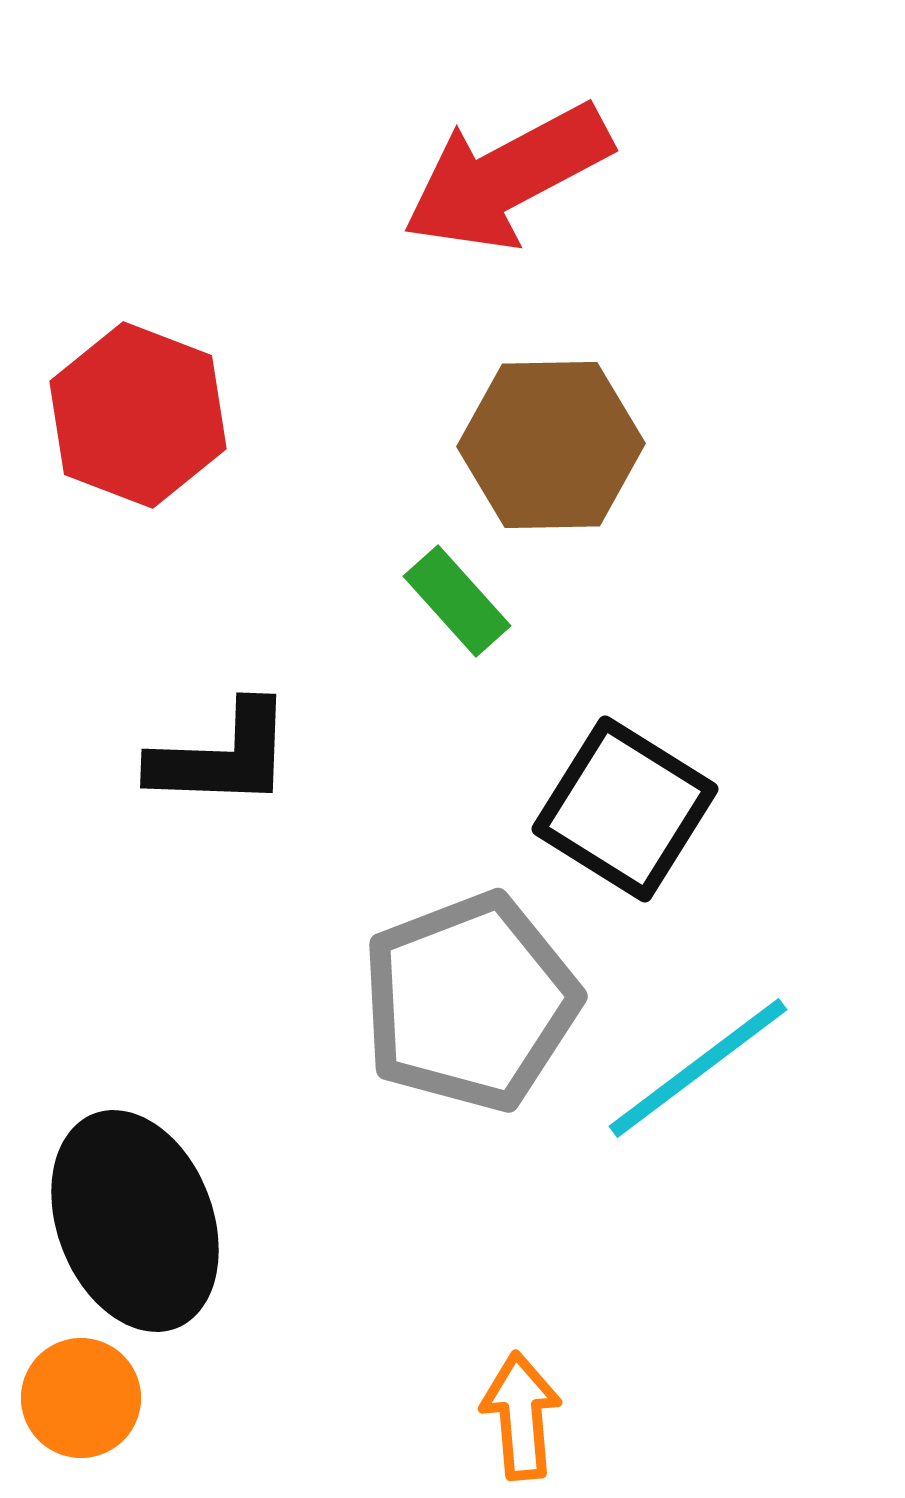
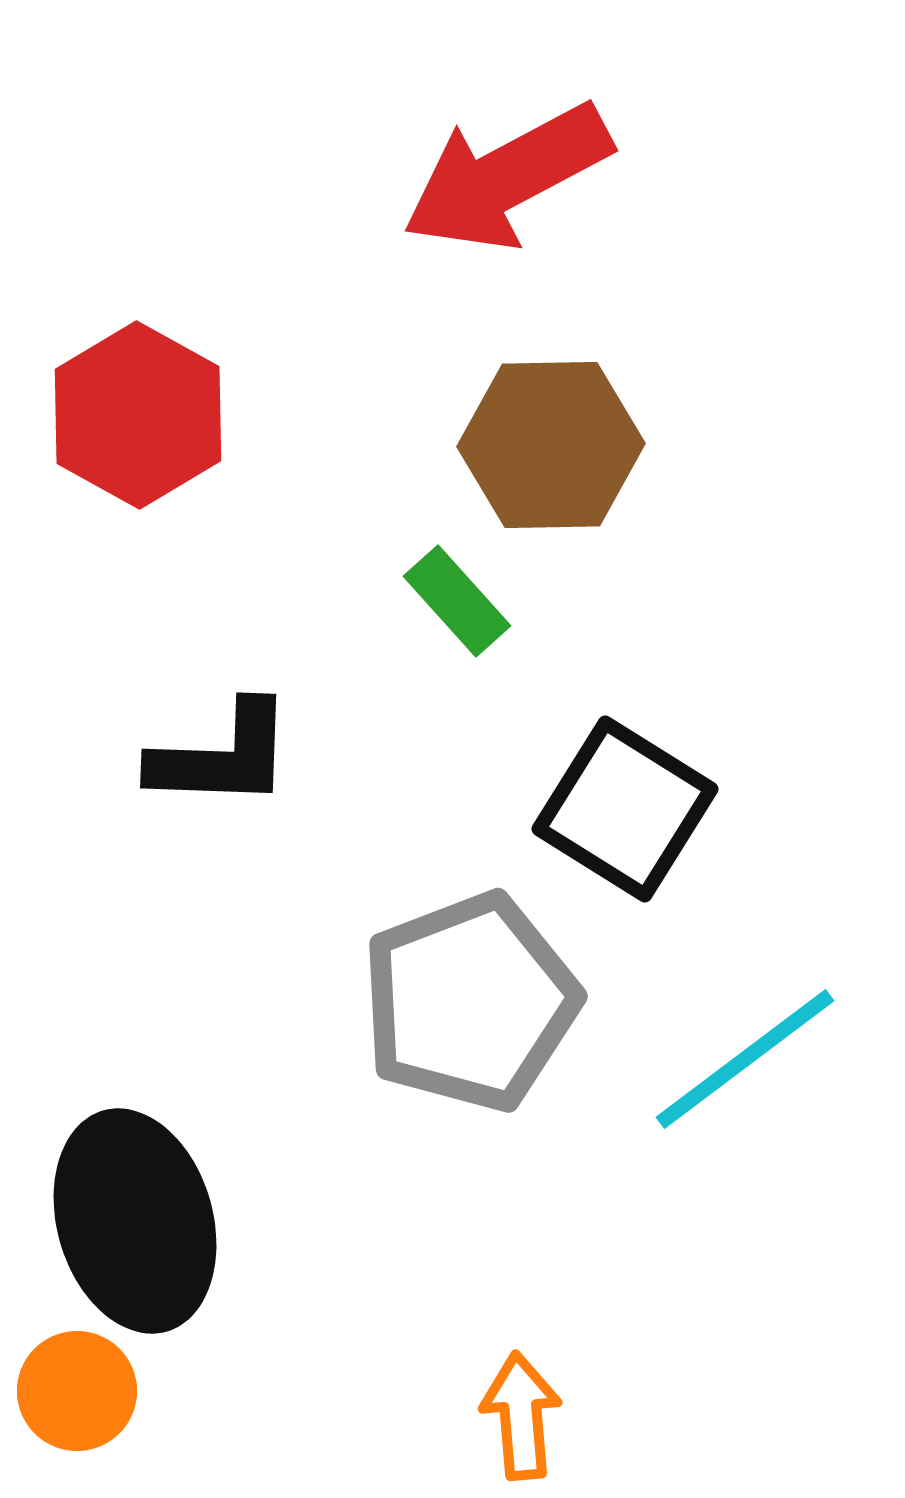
red hexagon: rotated 8 degrees clockwise
cyan line: moved 47 px right, 9 px up
black ellipse: rotated 5 degrees clockwise
orange circle: moved 4 px left, 7 px up
